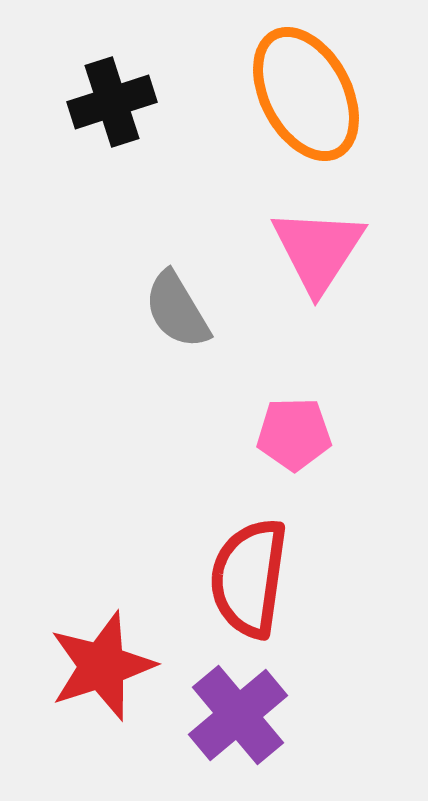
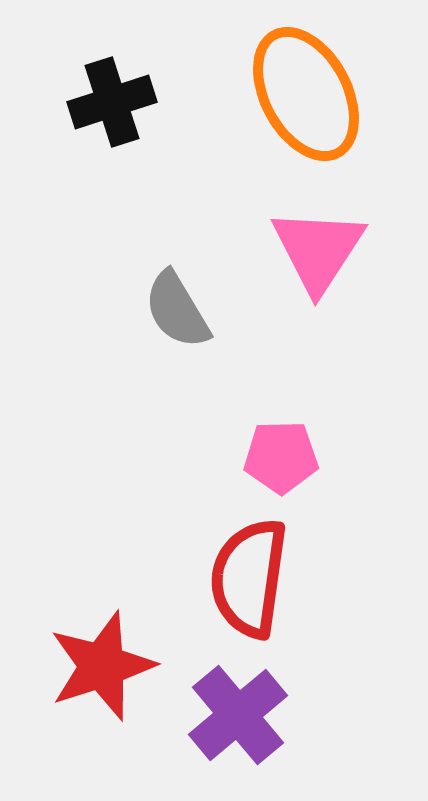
pink pentagon: moved 13 px left, 23 px down
